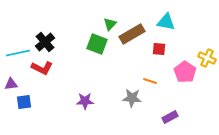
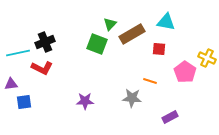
black cross: rotated 18 degrees clockwise
